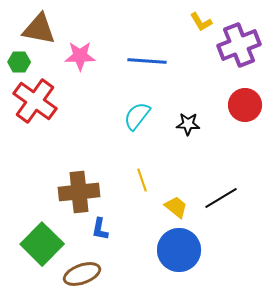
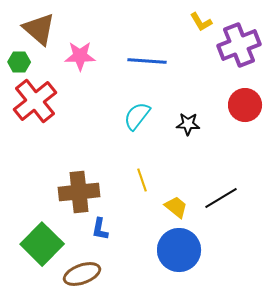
brown triangle: rotated 30 degrees clockwise
red cross: rotated 15 degrees clockwise
